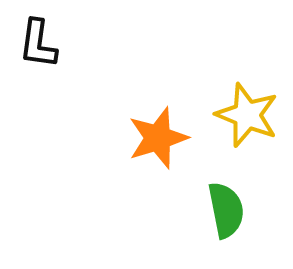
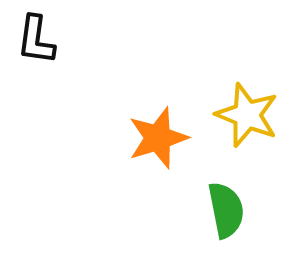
black L-shape: moved 2 px left, 4 px up
